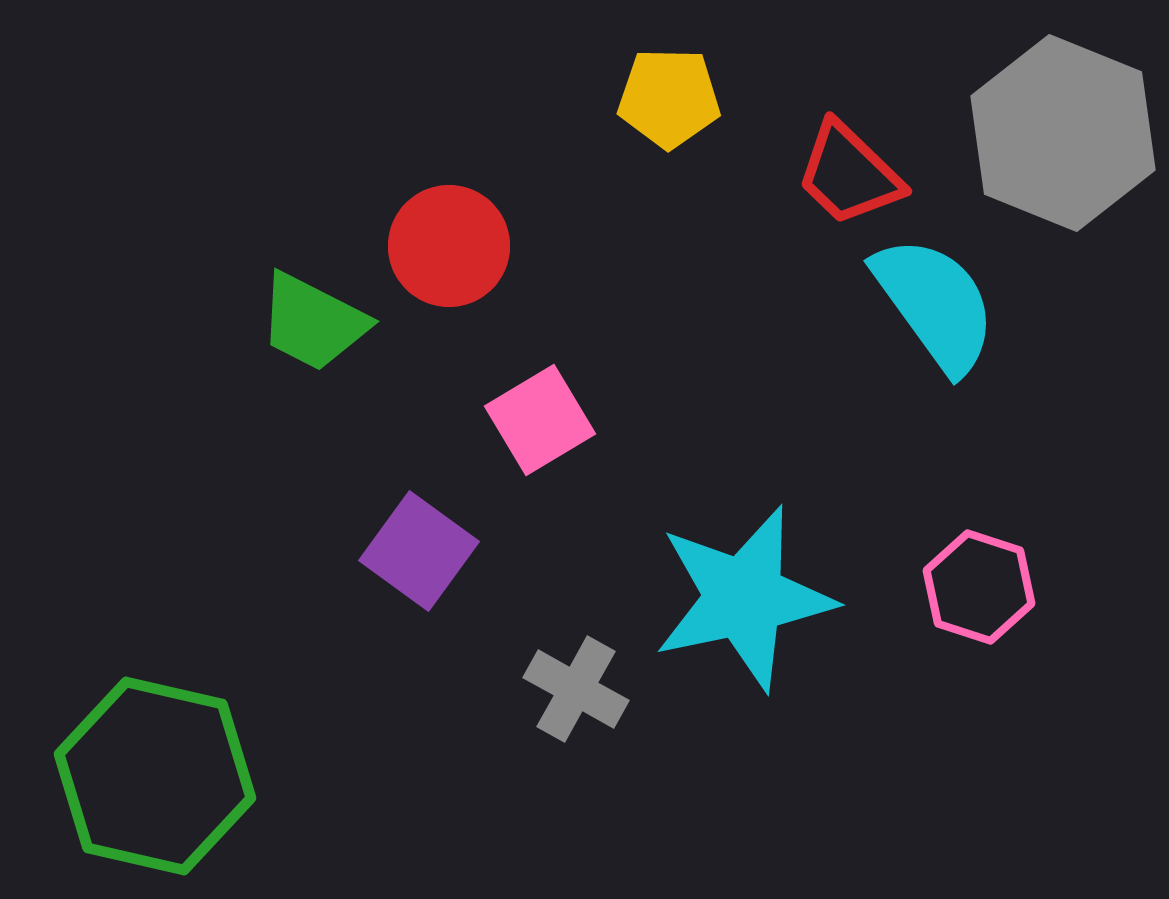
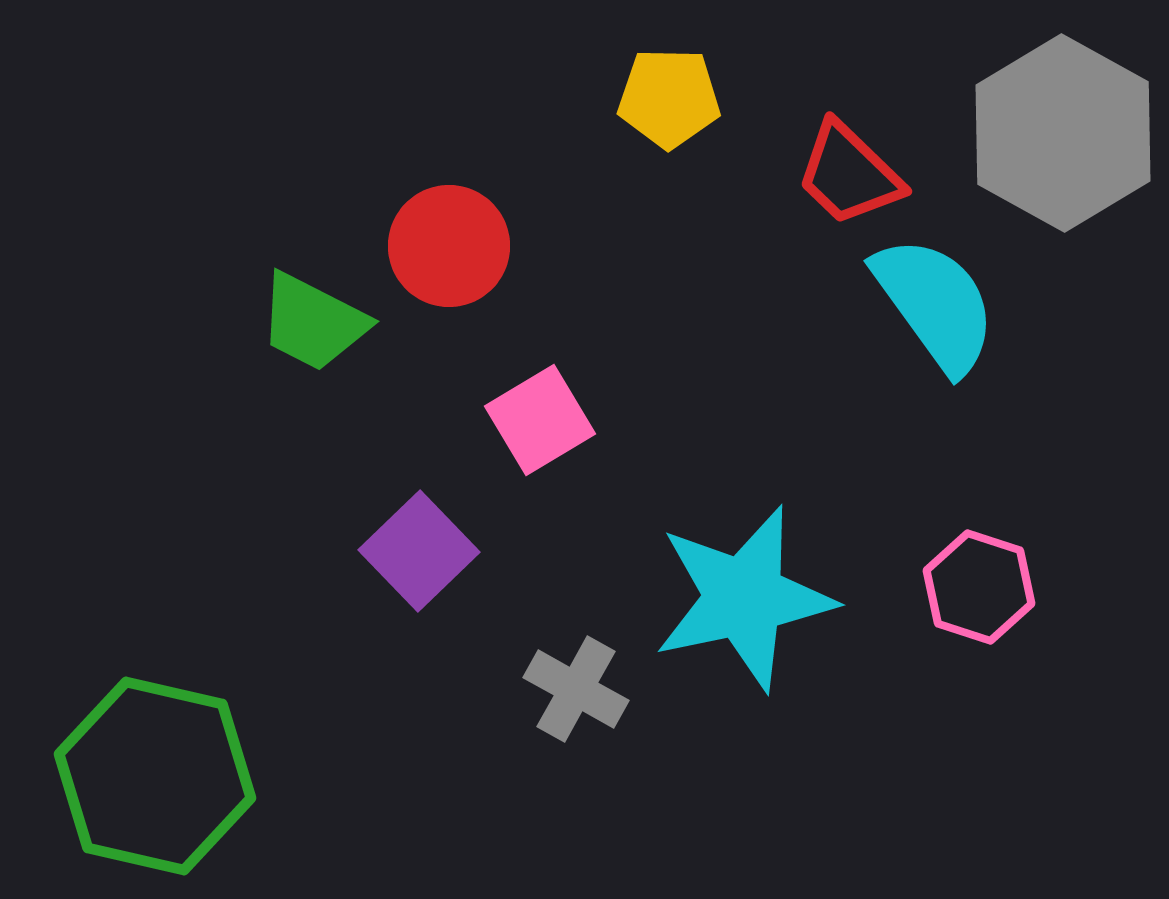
gray hexagon: rotated 7 degrees clockwise
purple square: rotated 10 degrees clockwise
